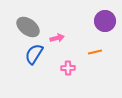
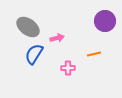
orange line: moved 1 px left, 2 px down
